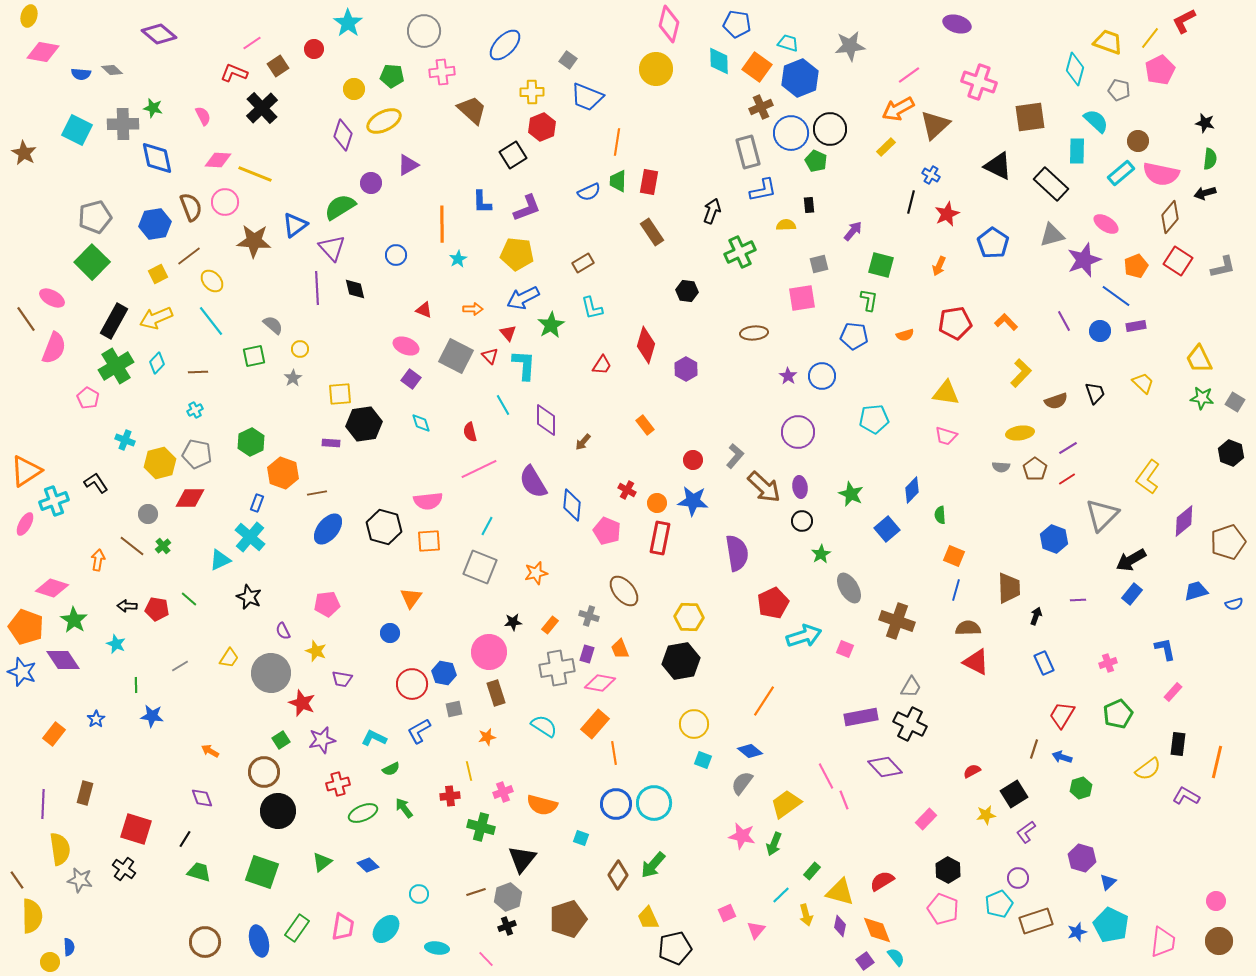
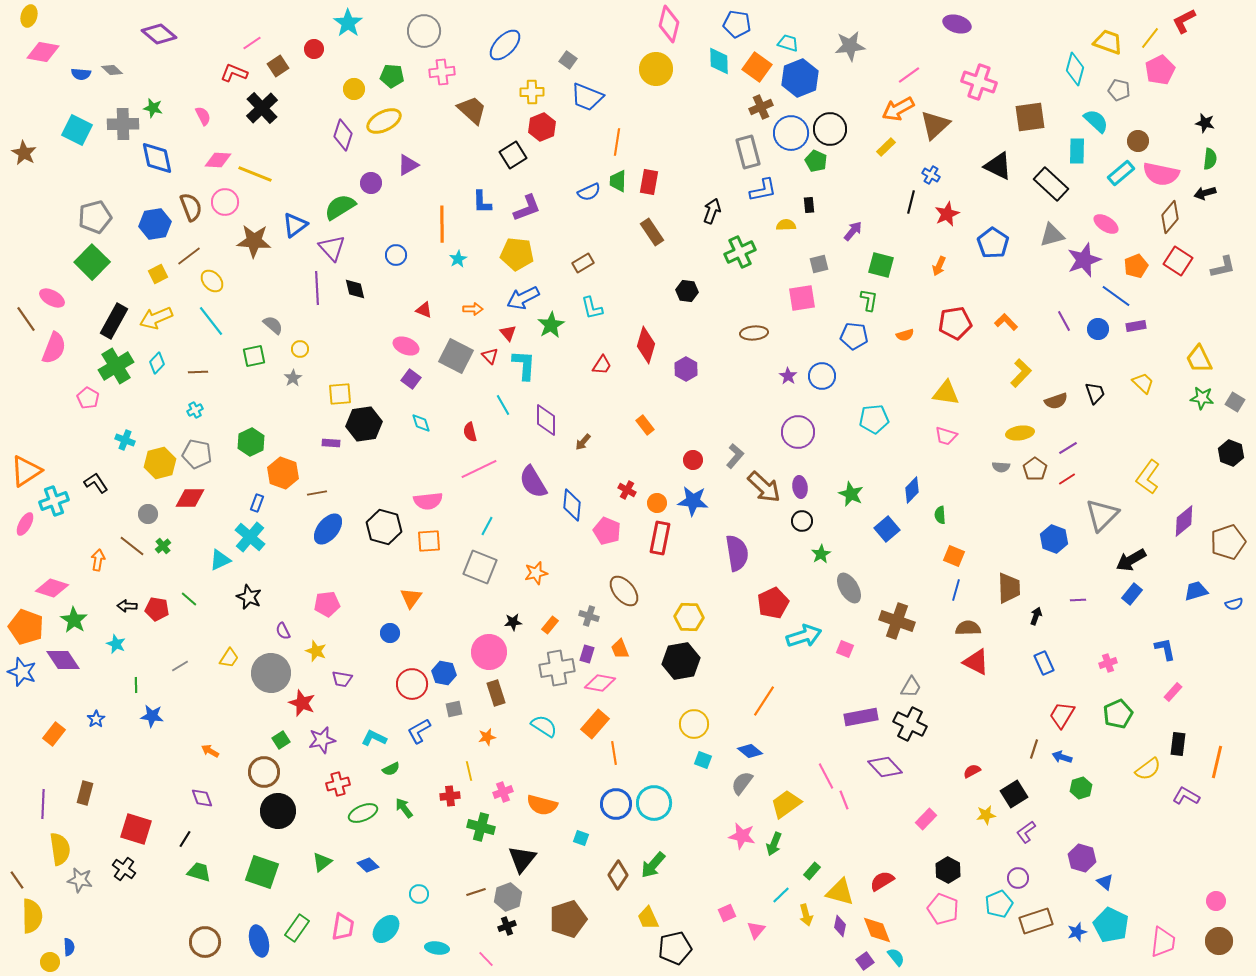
blue circle at (1100, 331): moved 2 px left, 2 px up
blue triangle at (1108, 882): moved 3 px left; rotated 36 degrees counterclockwise
